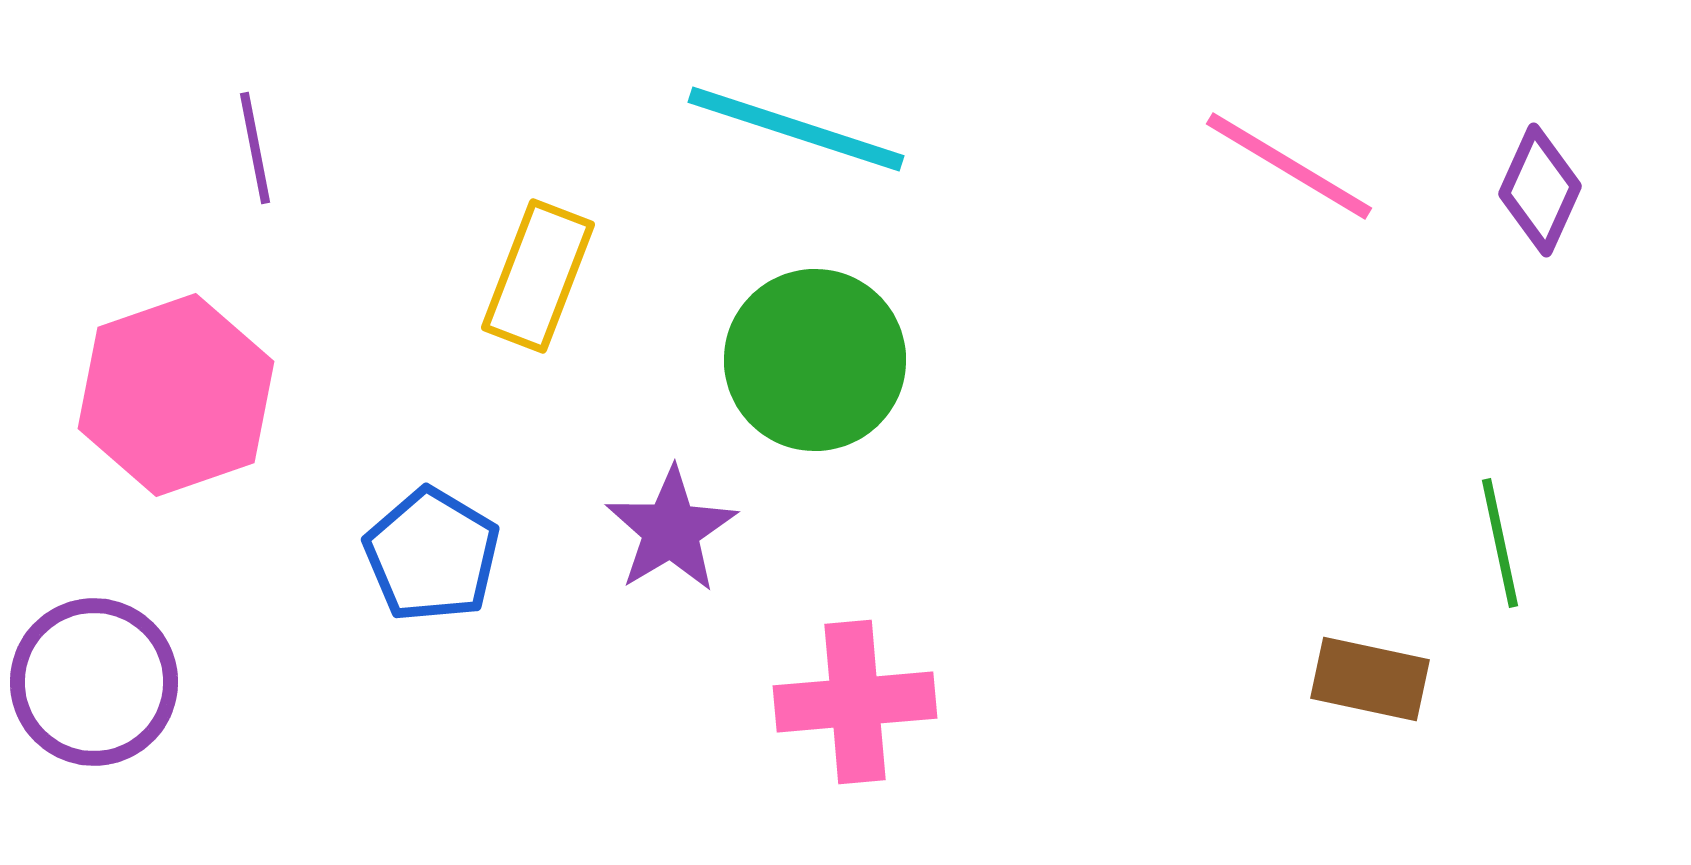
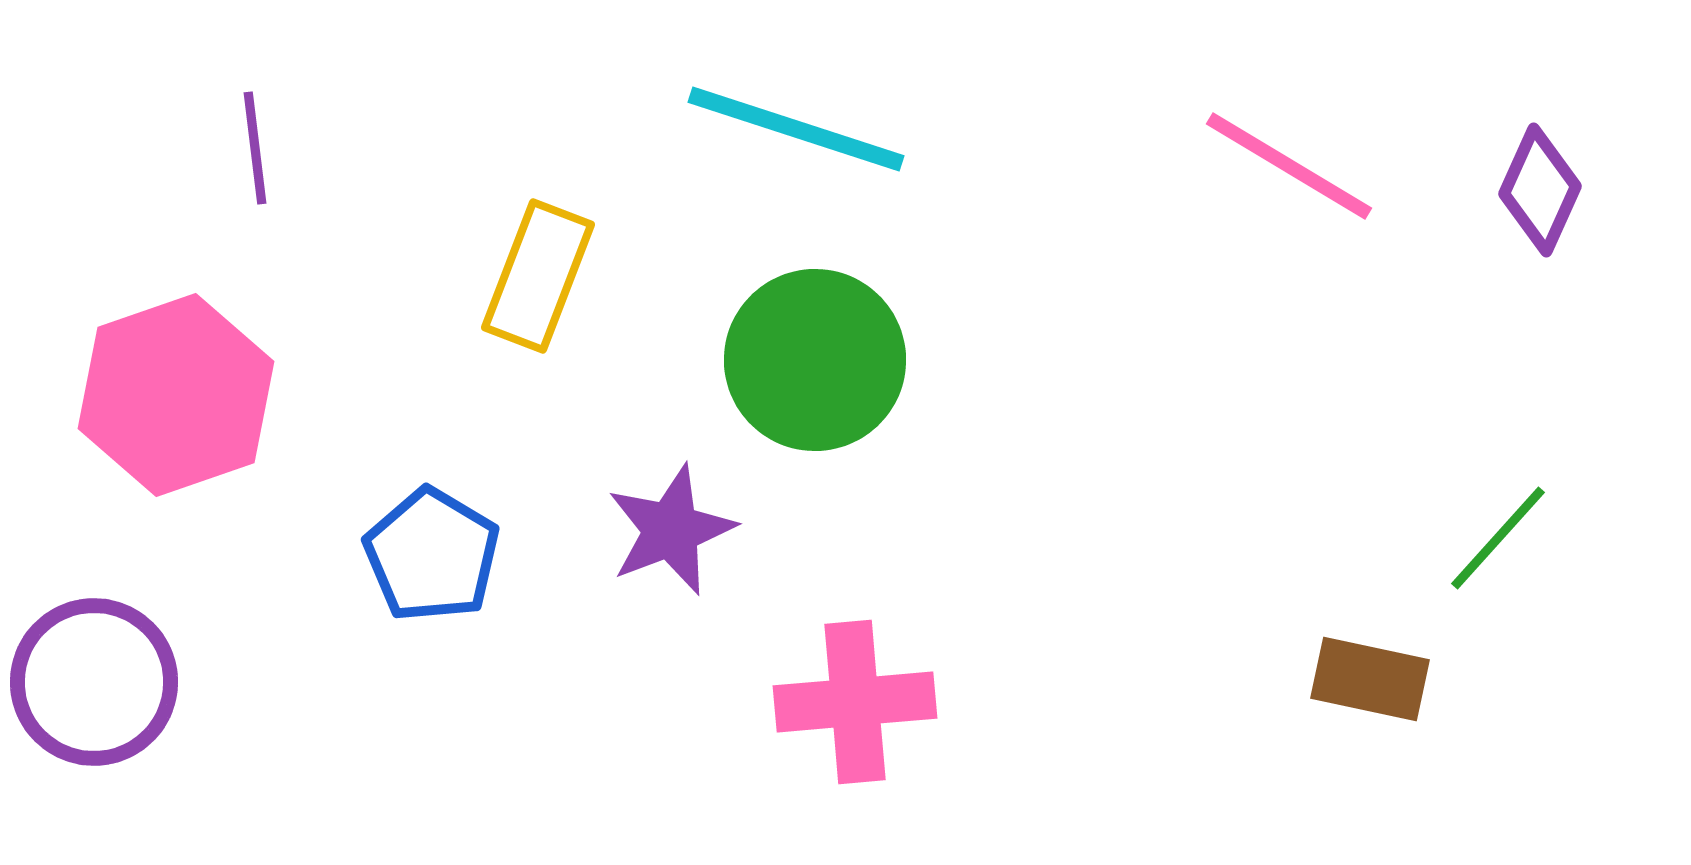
purple line: rotated 4 degrees clockwise
purple star: rotated 10 degrees clockwise
green line: moved 2 px left, 5 px up; rotated 54 degrees clockwise
